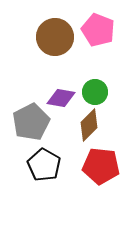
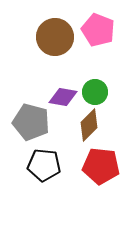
purple diamond: moved 2 px right, 1 px up
gray pentagon: rotated 30 degrees counterclockwise
black pentagon: rotated 24 degrees counterclockwise
